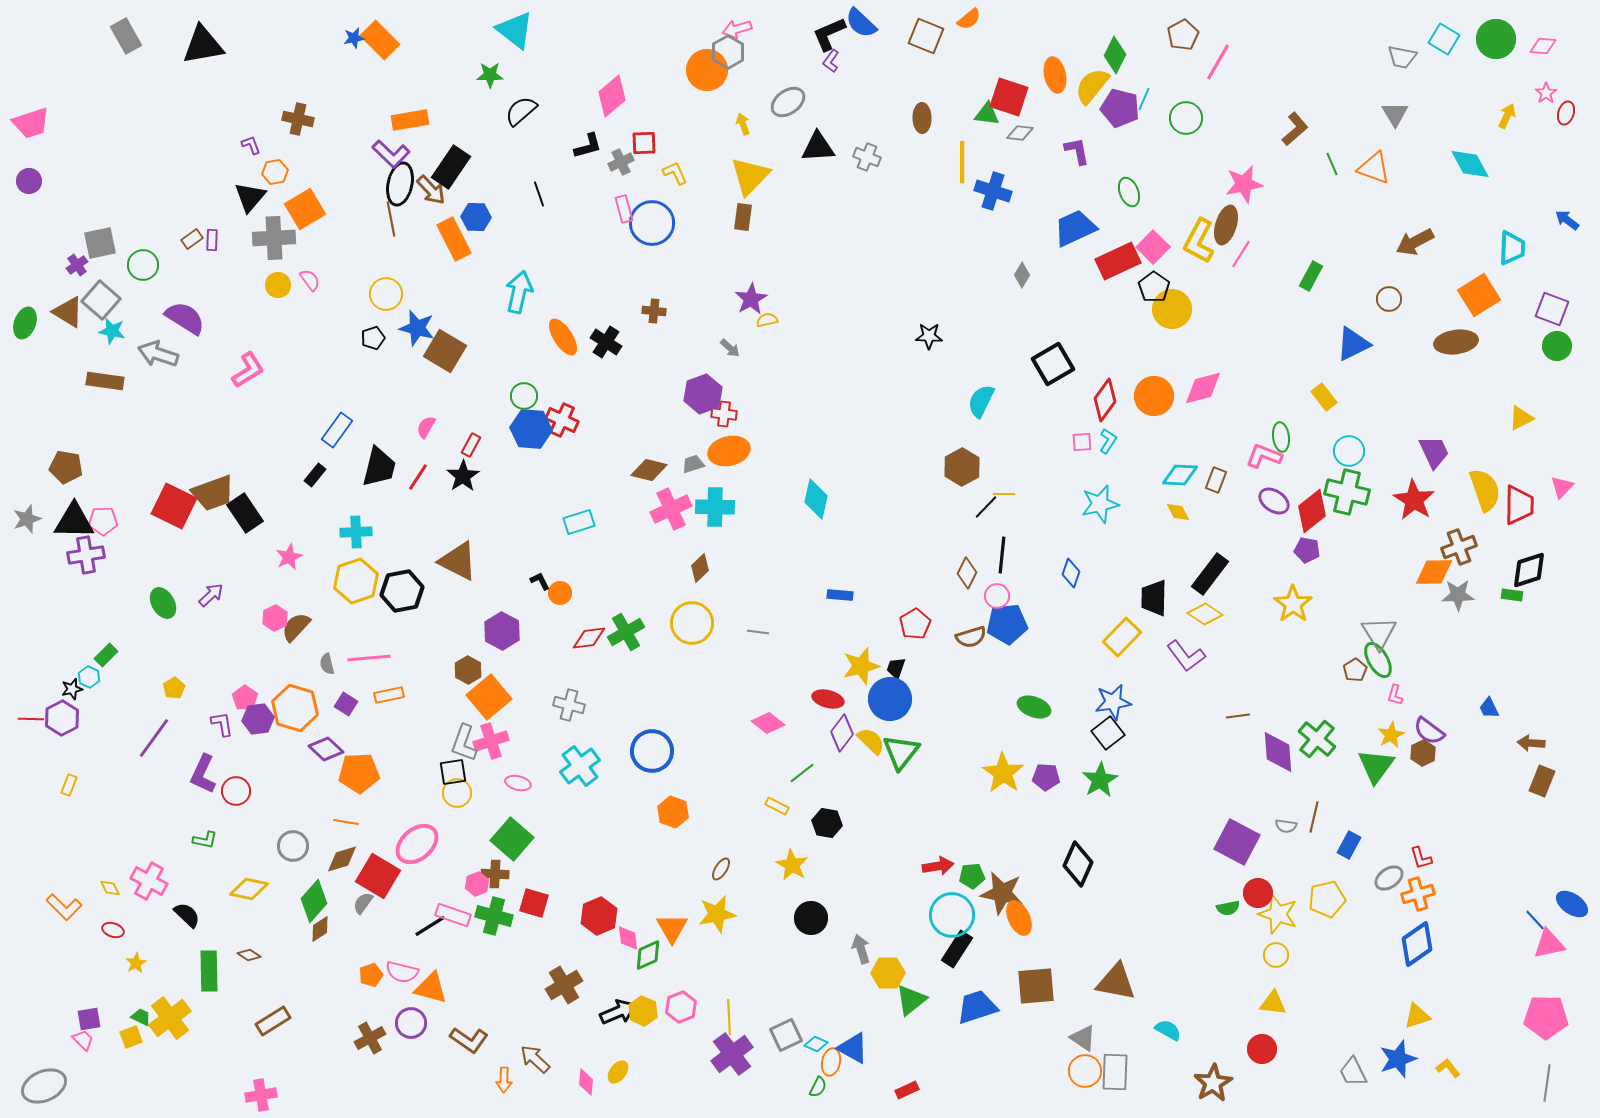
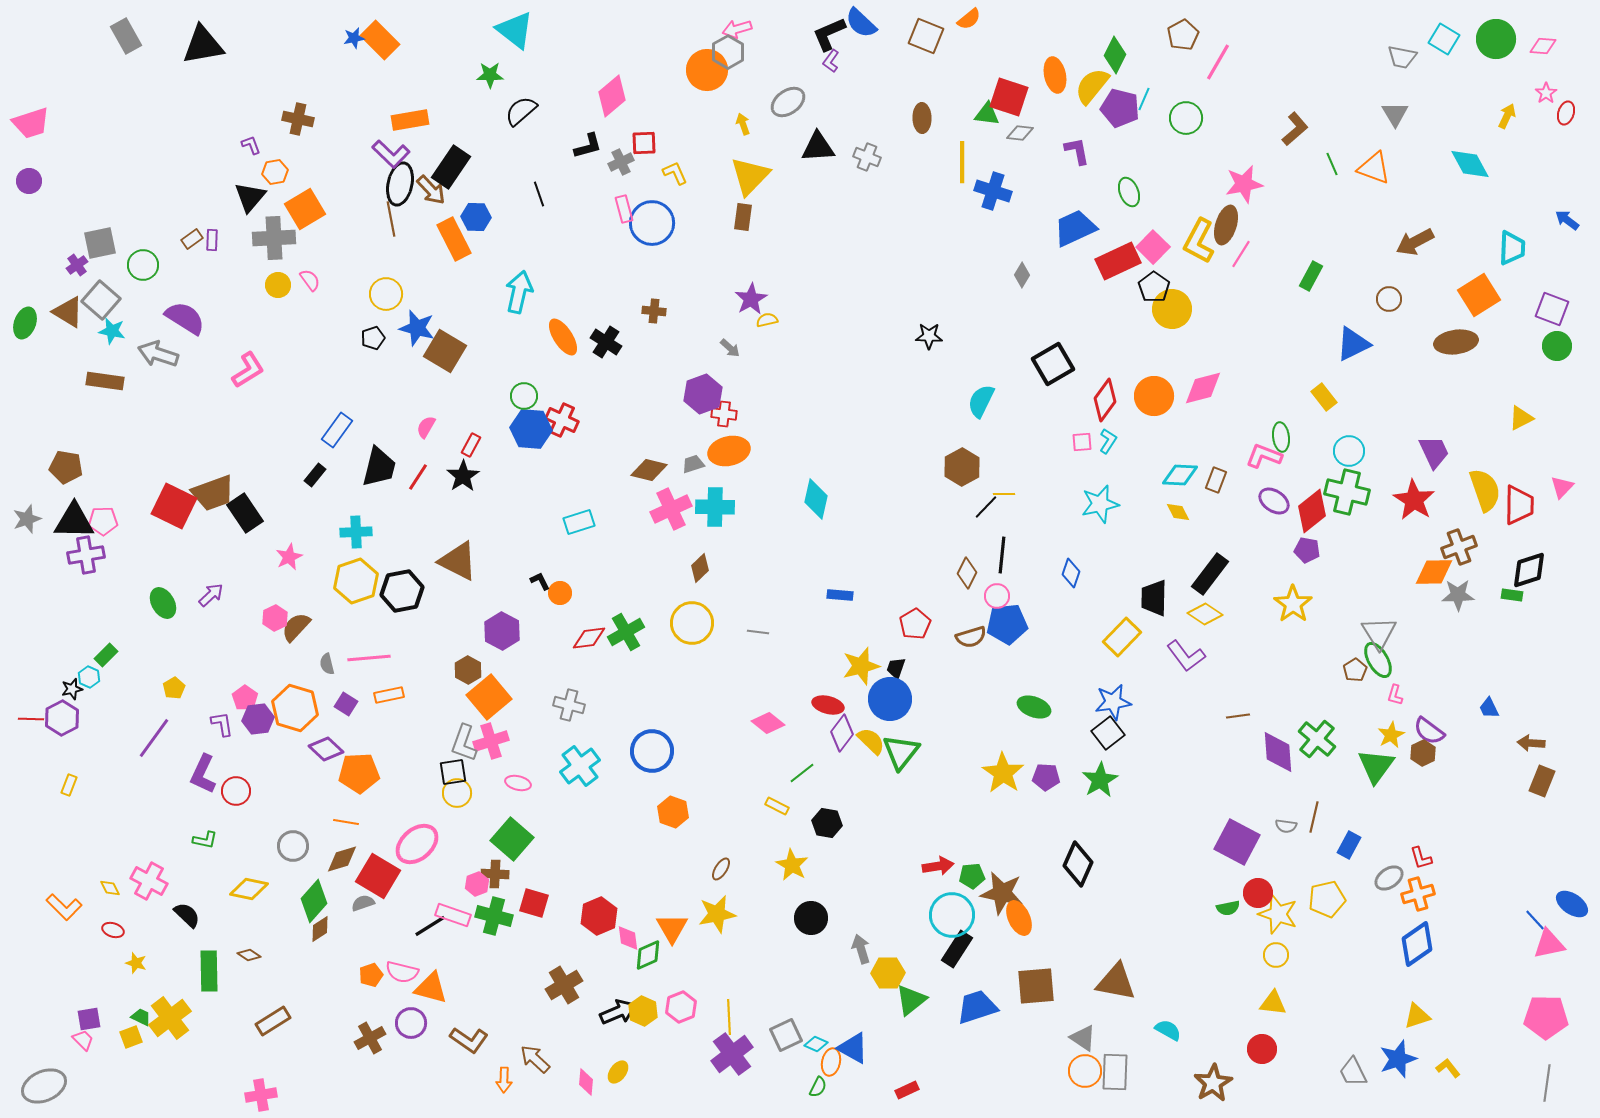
red ellipse at (828, 699): moved 6 px down
gray semicircle at (363, 903): rotated 35 degrees clockwise
yellow star at (136, 963): rotated 25 degrees counterclockwise
